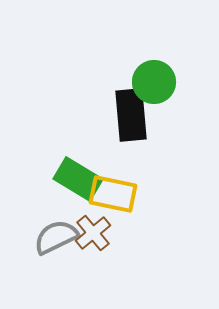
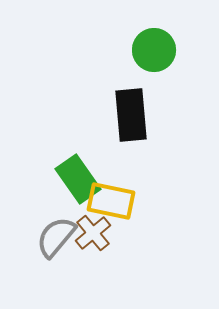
green circle: moved 32 px up
green rectangle: rotated 24 degrees clockwise
yellow rectangle: moved 2 px left, 7 px down
gray semicircle: rotated 24 degrees counterclockwise
